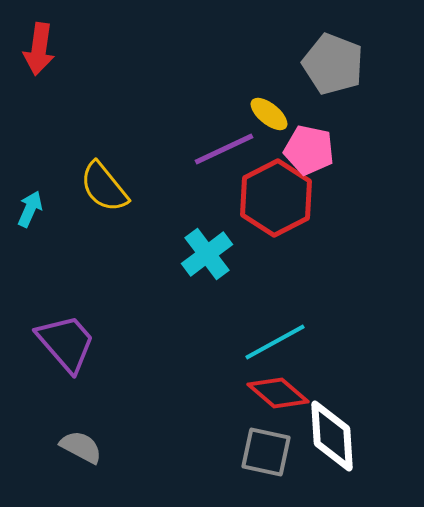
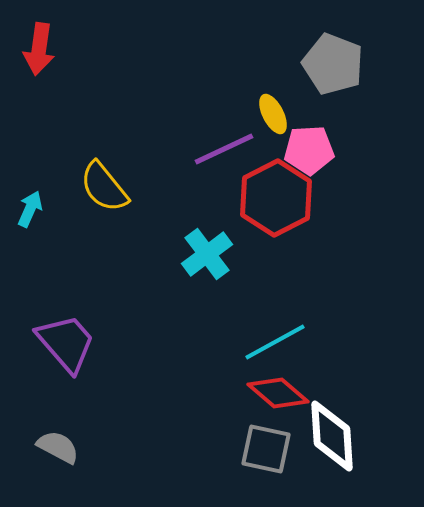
yellow ellipse: moved 4 px right; rotated 24 degrees clockwise
pink pentagon: rotated 15 degrees counterclockwise
gray semicircle: moved 23 px left
gray square: moved 3 px up
